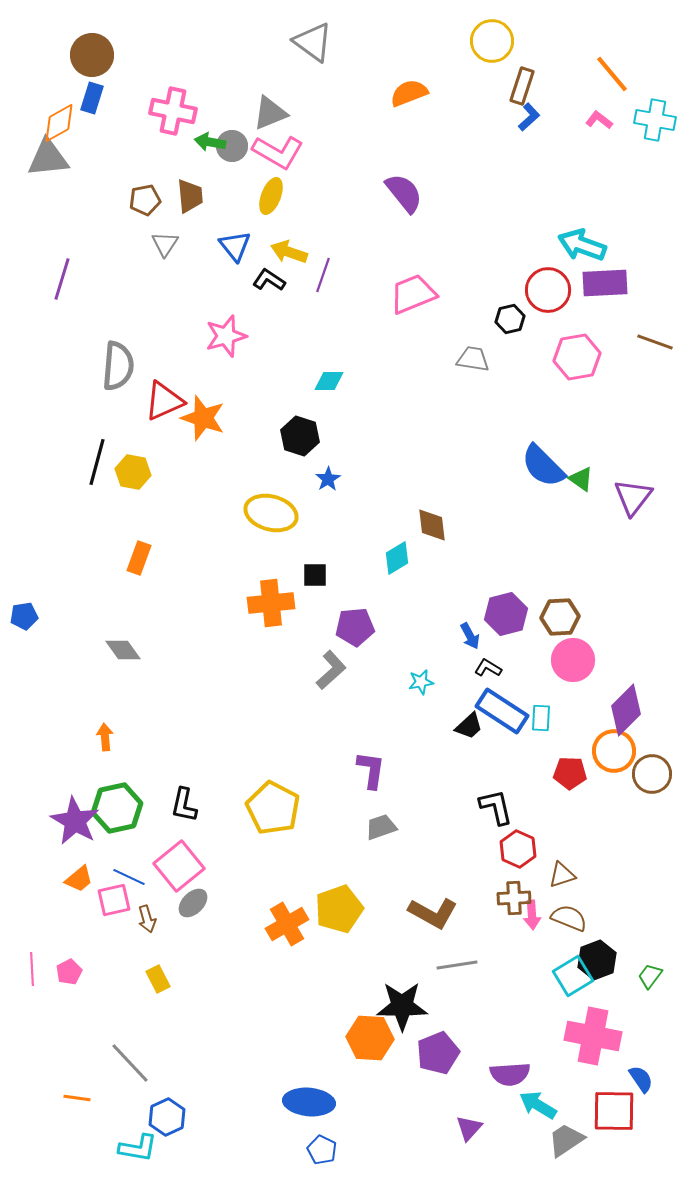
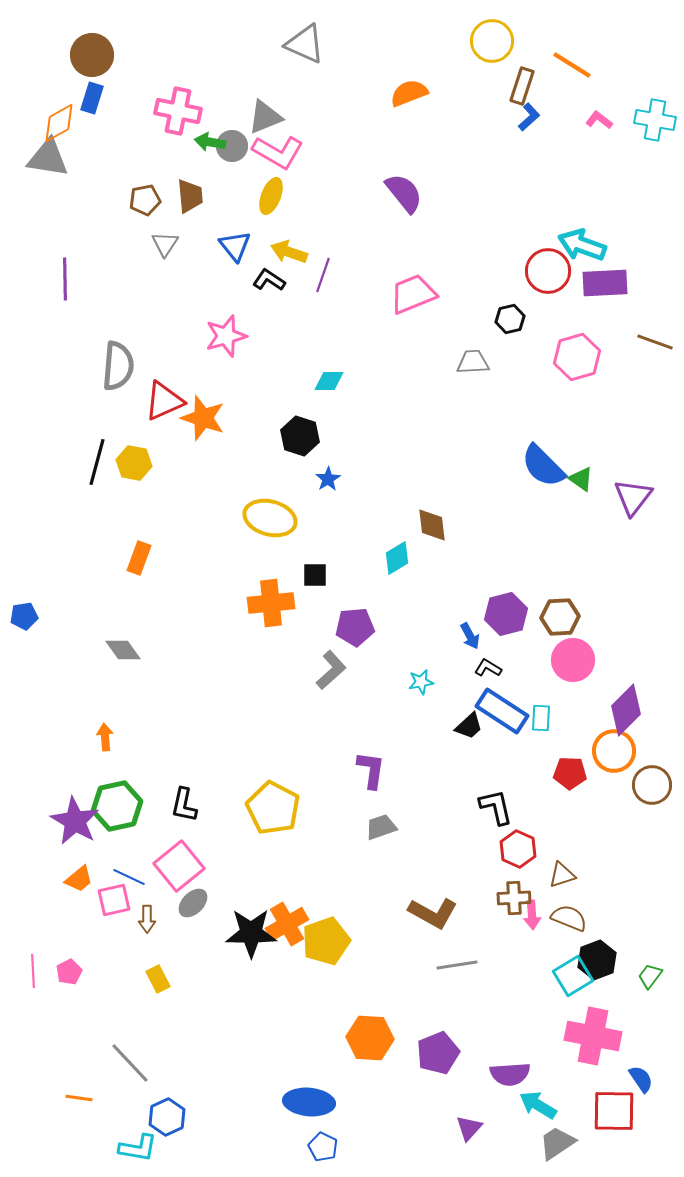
gray triangle at (313, 42): moved 8 px left, 2 px down; rotated 12 degrees counterclockwise
orange line at (612, 74): moved 40 px left, 9 px up; rotated 18 degrees counterclockwise
pink cross at (173, 111): moved 5 px right
gray triangle at (270, 113): moved 5 px left, 4 px down
gray triangle at (48, 158): rotated 15 degrees clockwise
purple line at (62, 279): moved 3 px right; rotated 18 degrees counterclockwise
red circle at (548, 290): moved 19 px up
pink hexagon at (577, 357): rotated 6 degrees counterclockwise
gray trapezoid at (473, 359): moved 3 px down; rotated 12 degrees counterclockwise
yellow hexagon at (133, 472): moved 1 px right, 9 px up
yellow ellipse at (271, 513): moved 1 px left, 5 px down
brown circle at (652, 774): moved 11 px down
green hexagon at (117, 808): moved 2 px up
yellow pentagon at (339, 909): moved 13 px left, 32 px down
brown arrow at (147, 919): rotated 16 degrees clockwise
pink line at (32, 969): moved 1 px right, 2 px down
black star at (402, 1006): moved 151 px left, 73 px up
orange line at (77, 1098): moved 2 px right
gray trapezoid at (566, 1140): moved 9 px left, 3 px down
blue pentagon at (322, 1150): moved 1 px right, 3 px up
